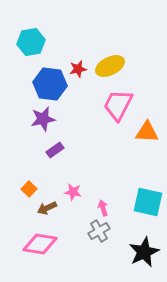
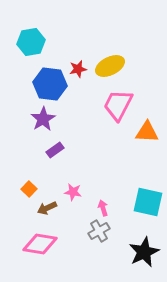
purple star: rotated 20 degrees counterclockwise
